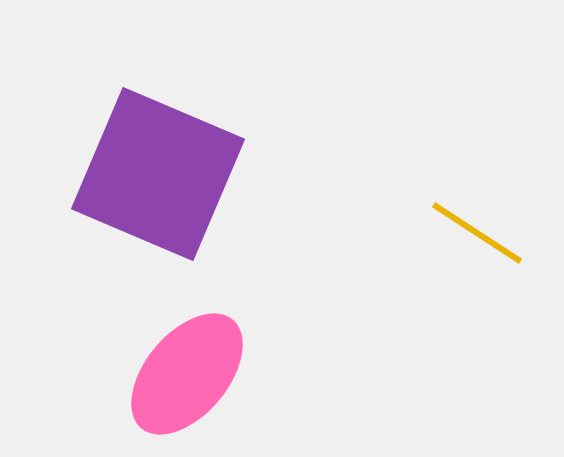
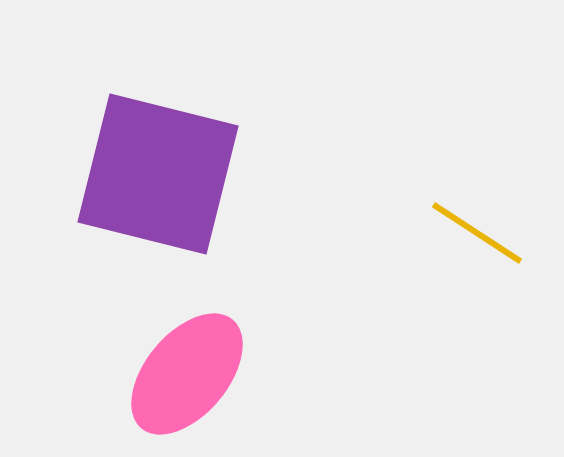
purple square: rotated 9 degrees counterclockwise
